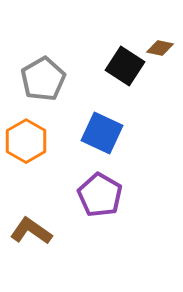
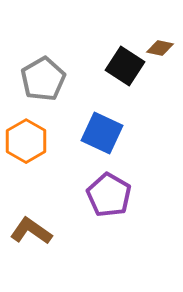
purple pentagon: moved 9 px right
